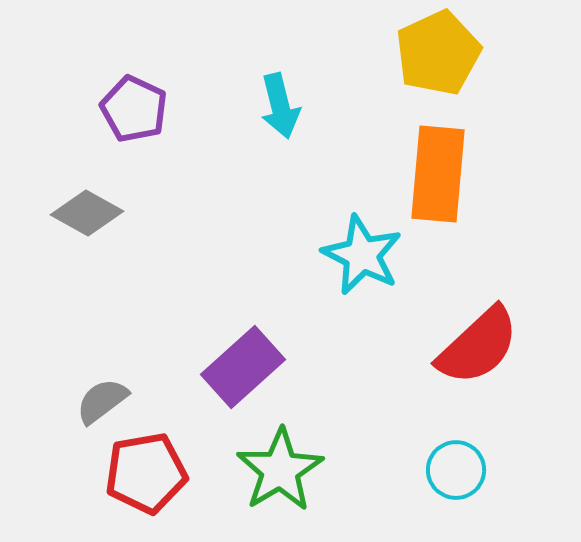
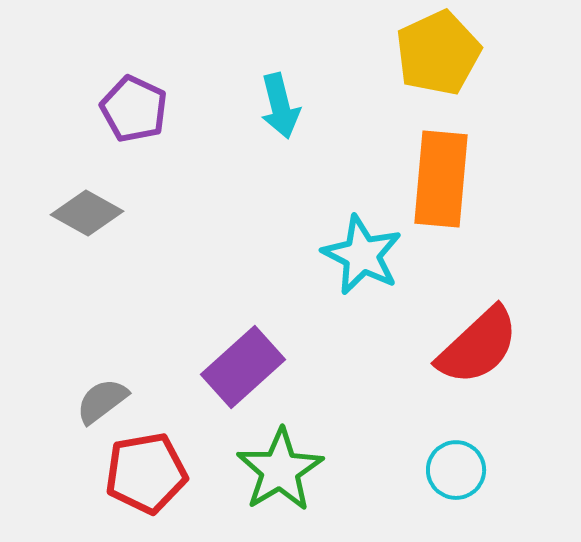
orange rectangle: moved 3 px right, 5 px down
